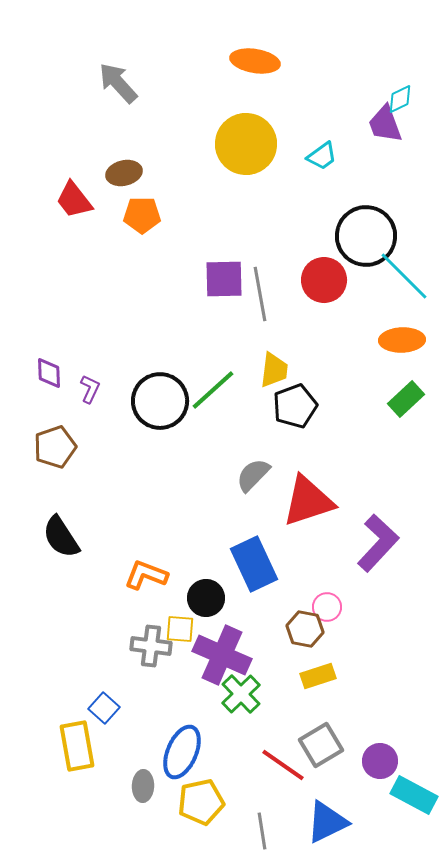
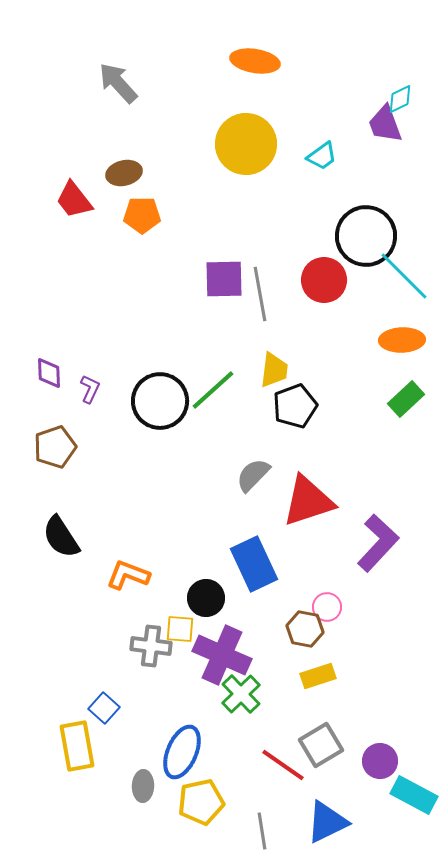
orange L-shape at (146, 575): moved 18 px left
